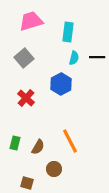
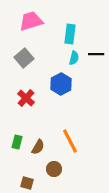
cyan rectangle: moved 2 px right, 2 px down
black line: moved 1 px left, 3 px up
green rectangle: moved 2 px right, 1 px up
